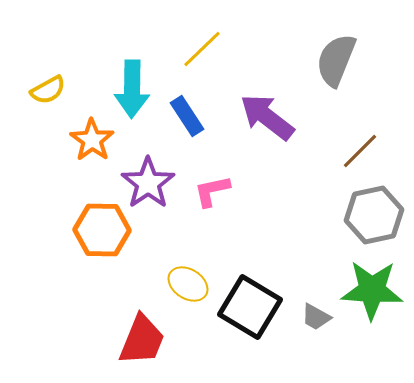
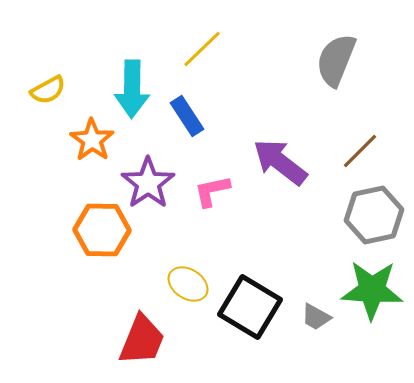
purple arrow: moved 13 px right, 45 px down
